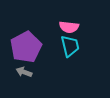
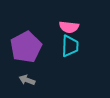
cyan trapezoid: rotated 15 degrees clockwise
gray arrow: moved 3 px right, 8 px down
